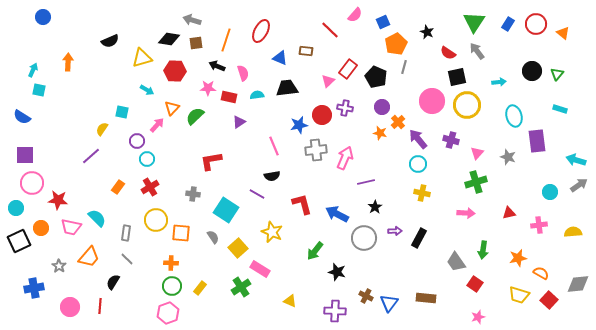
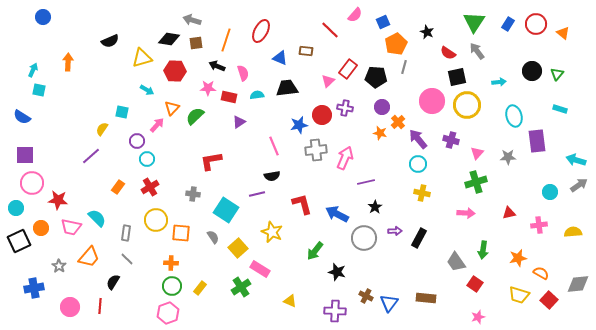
black pentagon at (376, 77): rotated 20 degrees counterclockwise
gray star at (508, 157): rotated 21 degrees counterclockwise
purple line at (257, 194): rotated 42 degrees counterclockwise
